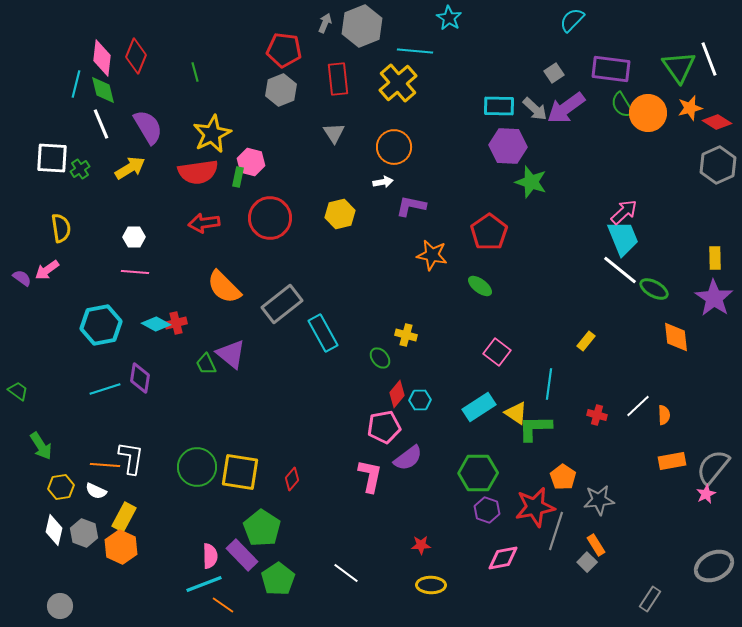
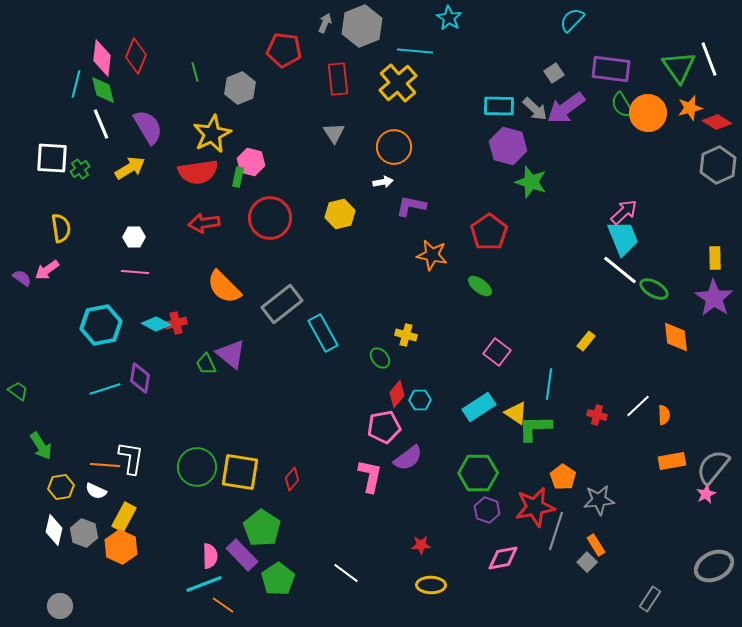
gray hexagon at (281, 90): moved 41 px left, 2 px up
purple hexagon at (508, 146): rotated 12 degrees clockwise
